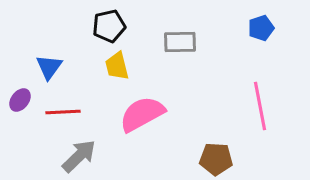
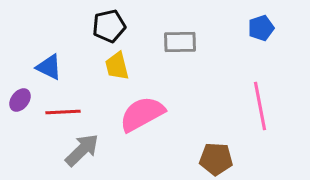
blue triangle: rotated 40 degrees counterclockwise
gray arrow: moved 3 px right, 6 px up
